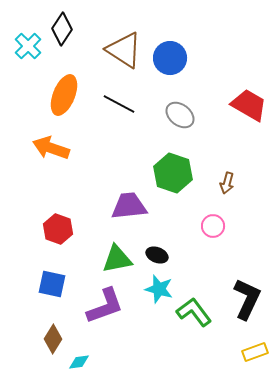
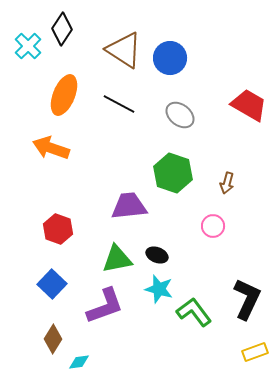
blue square: rotated 32 degrees clockwise
